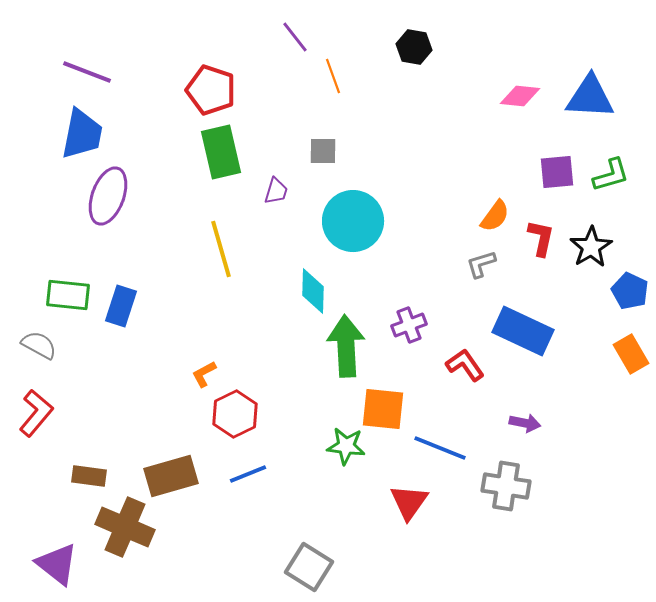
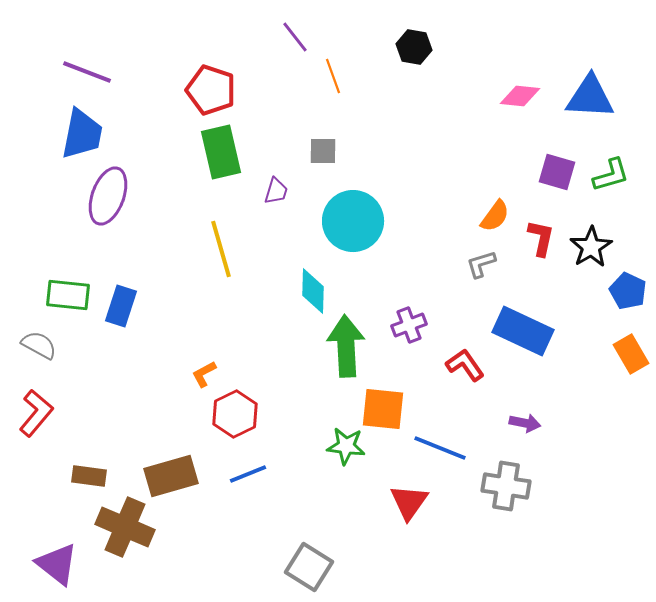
purple square at (557, 172): rotated 21 degrees clockwise
blue pentagon at (630, 291): moved 2 px left
